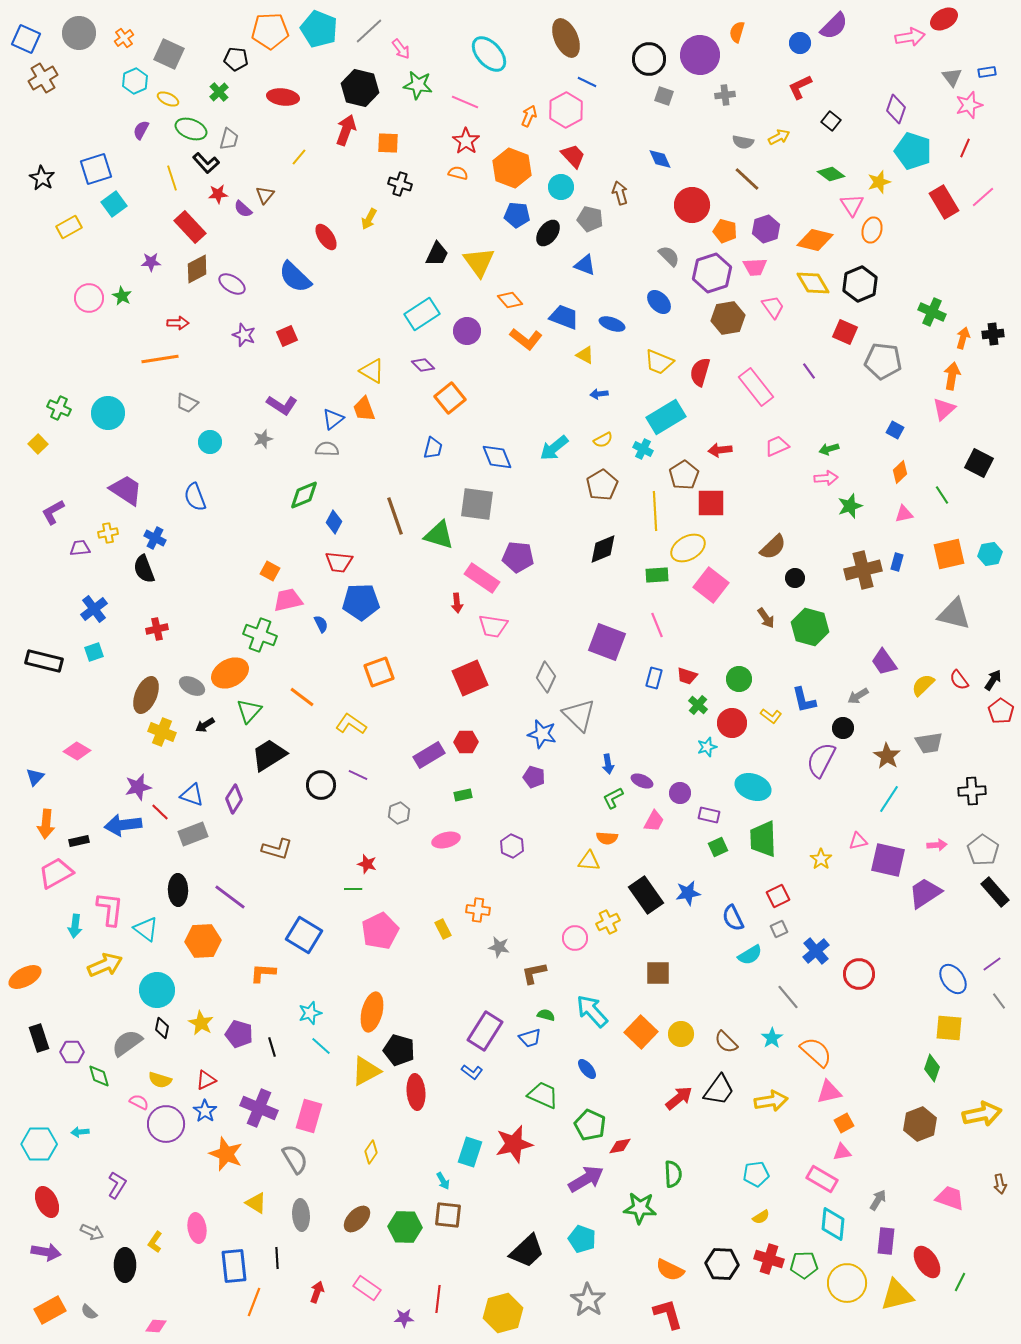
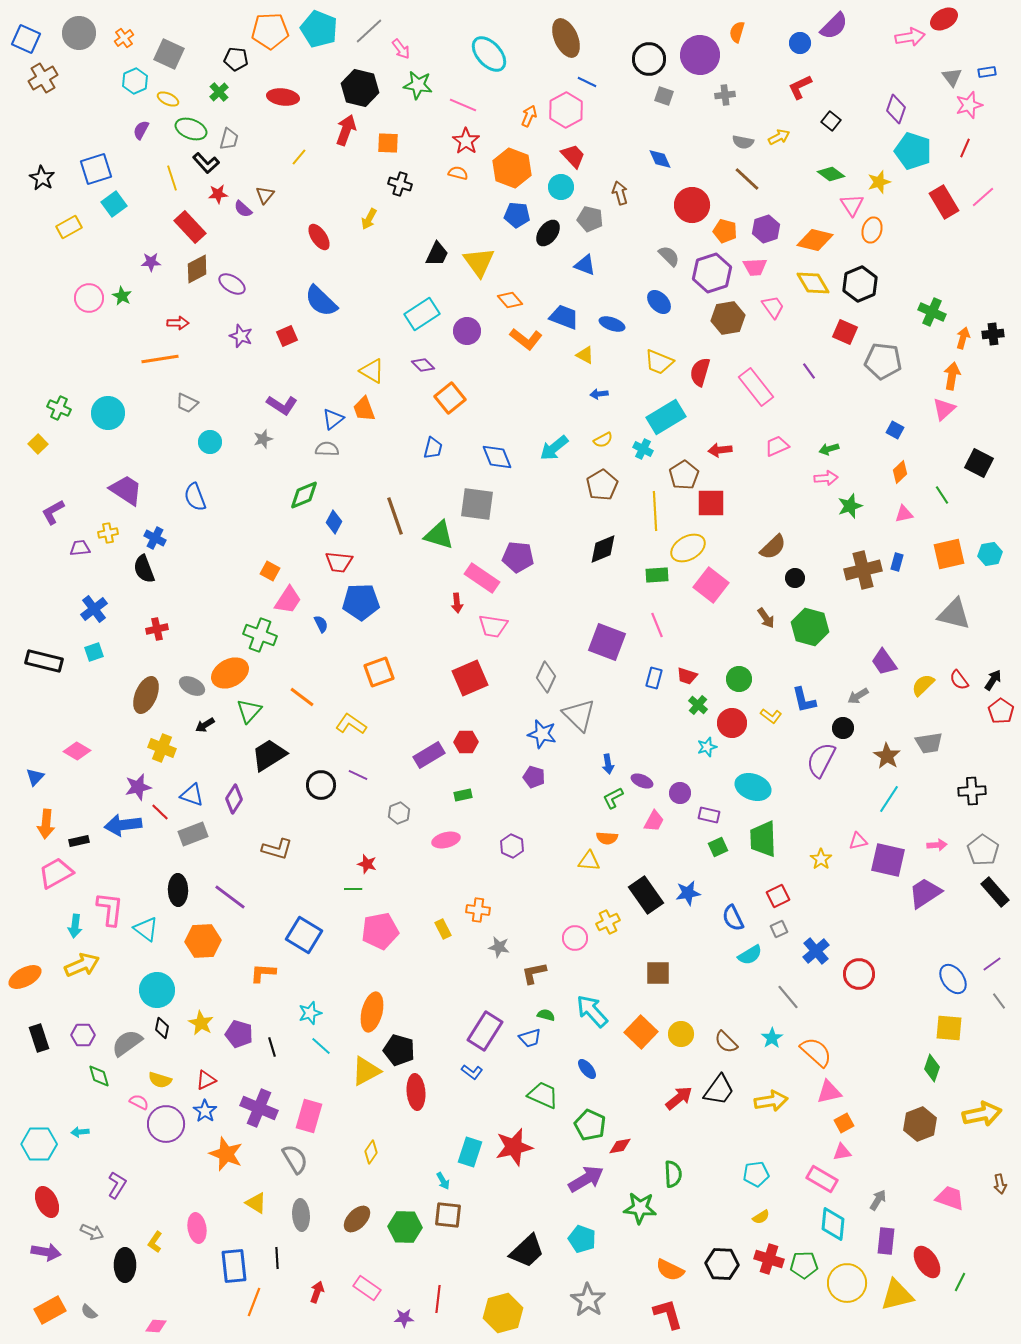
pink line at (465, 102): moved 2 px left, 3 px down
red ellipse at (326, 237): moved 7 px left
blue semicircle at (295, 277): moved 26 px right, 24 px down
purple star at (244, 335): moved 3 px left, 1 px down
pink trapezoid at (288, 600): rotated 136 degrees clockwise
yellow cross at (162, 732): moved 16 px down
pink pentagon at (380, 931): rotated 15 degrees clockwise
yellow arrow at (105, 965): moved 23 px left
purple hexagon at (72, 1052): moved 11 px right, 17 px up
red star at (514, 1144): moved 3 px down
